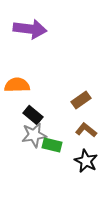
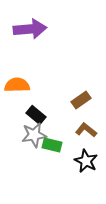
purple arrow: rotated 12 degrees counterclockwise
black rectangle: moved 3 px right
